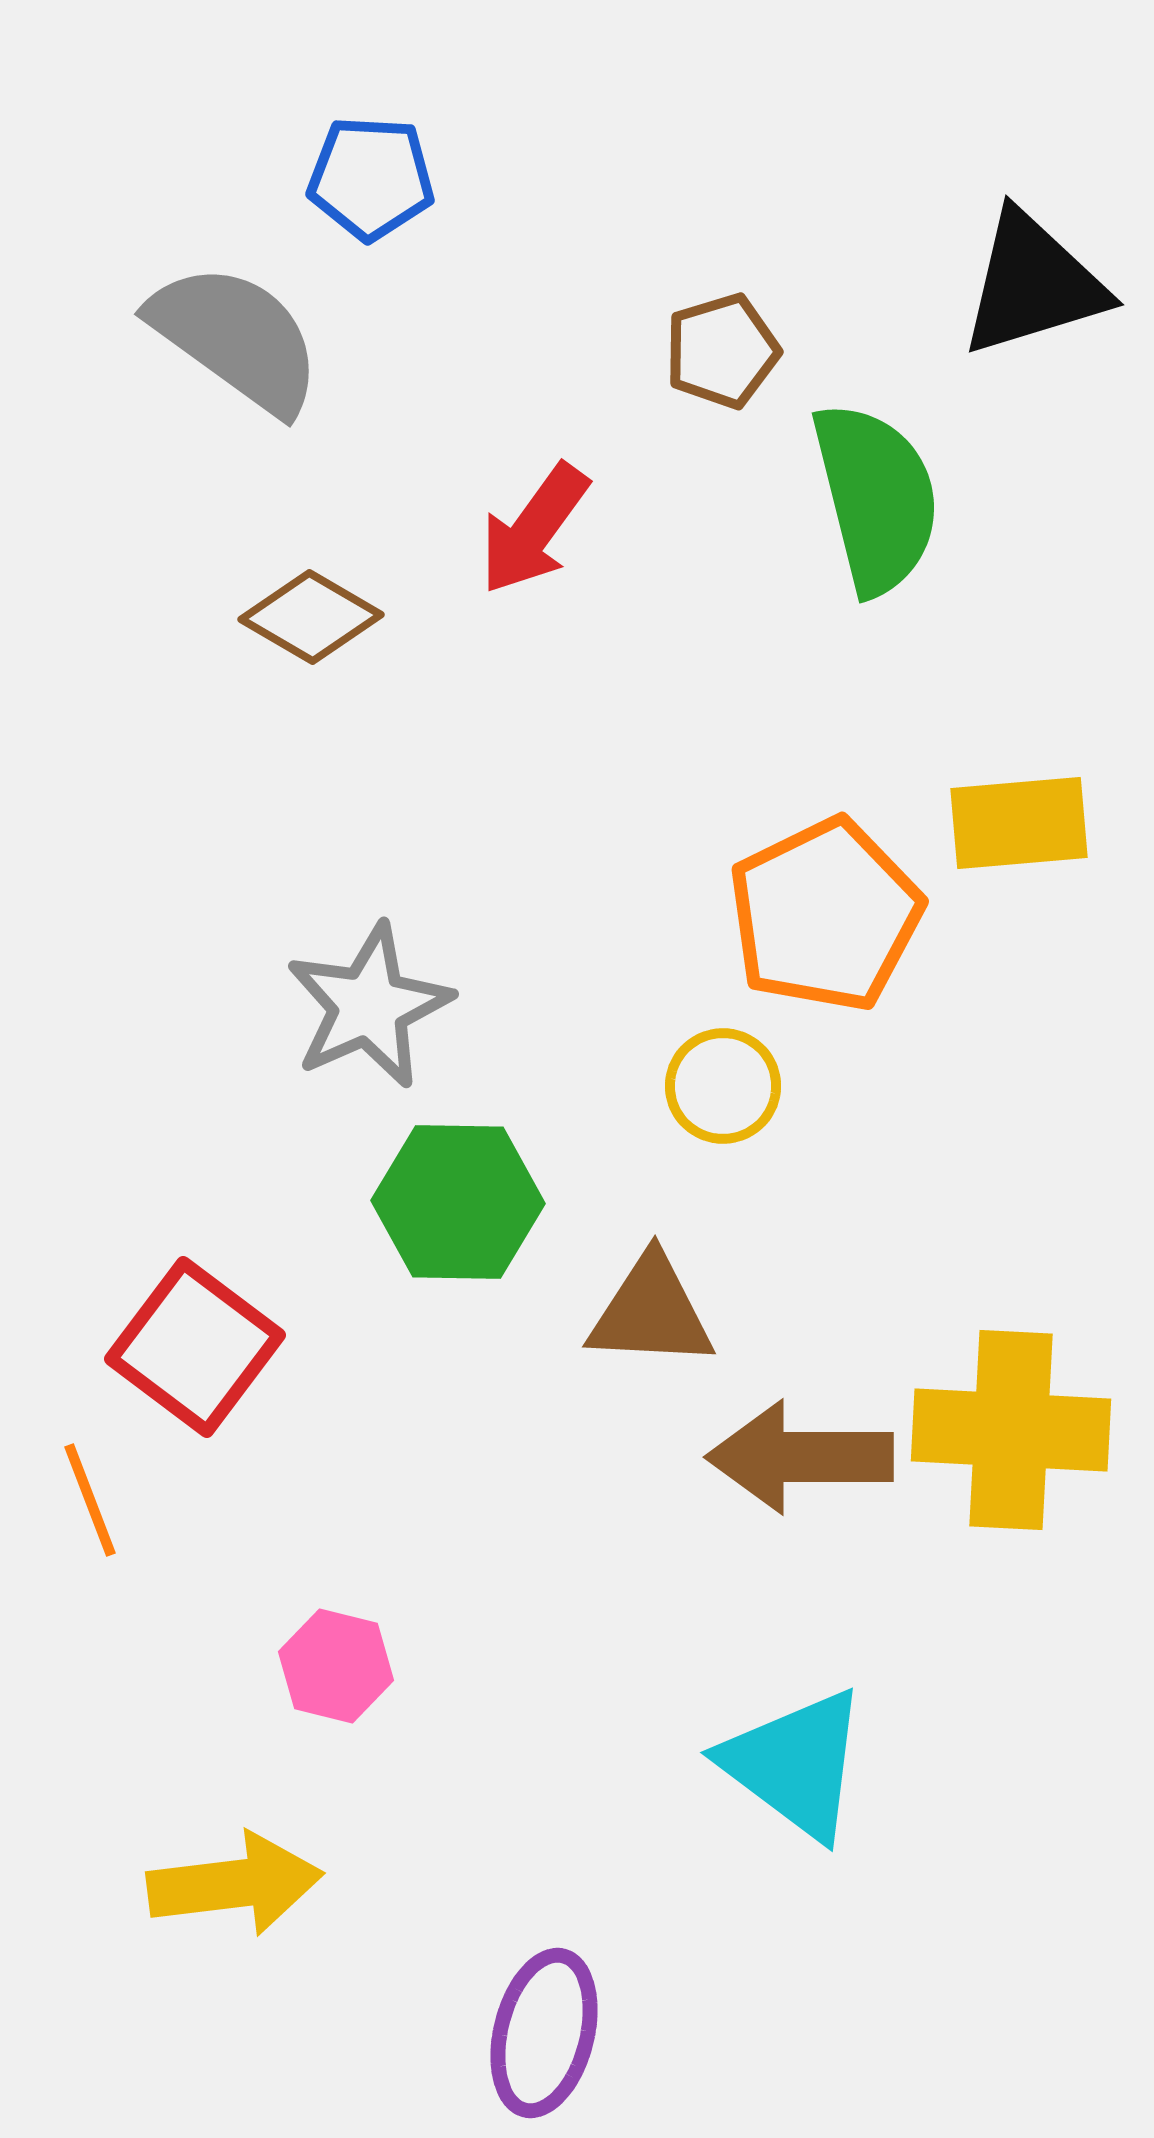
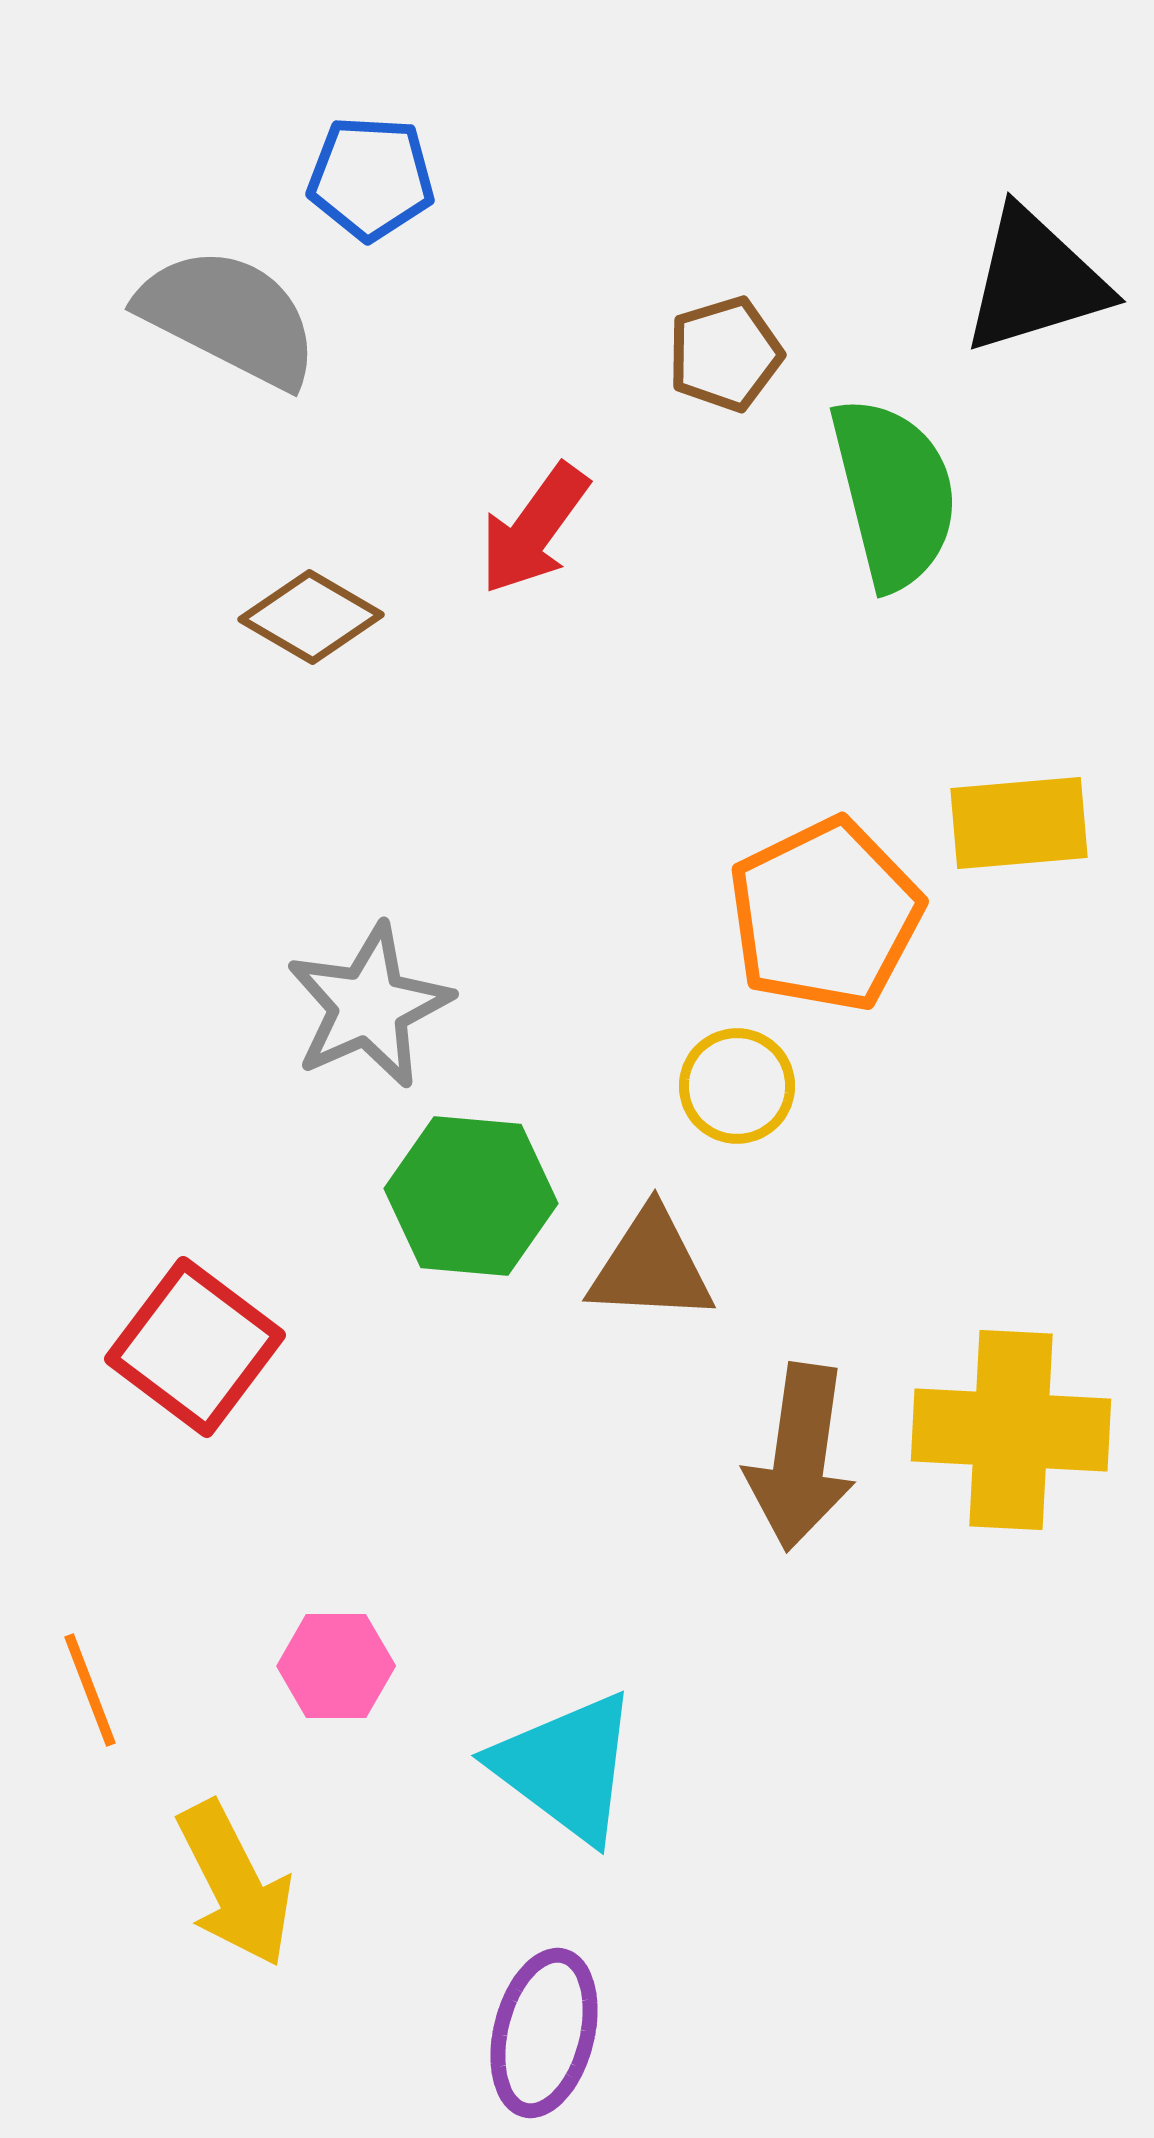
black triangle: moved 2 px right, 3 px up
gray semicircle: moved 7 px left, 21 px up; rotated 9 degrees counterclockwise
brown pentagon: moved 3 px right, 3 px down
green semicircle: moved 18 px right, 5 px up
yellow circle: moved 14 px right
green hexagon: moved 13 px right, 6 px up; rotated 4 degrees clockwise
brown triangle: moved 46 px up
brown arrow: rotated 82 degrees counterclockwise
orange line: moved 190 px down
pink hexagon: rotated 14 degrees counterclockwise
cyan triangle: moved 229 px left, 3 px down
yellow arrow: rotated 70 degrees clockwise
